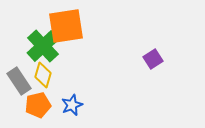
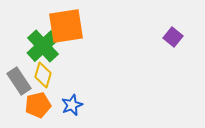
purple square: moved 20 px right, 22 px up; rotated 18 degrees counterclockwise
